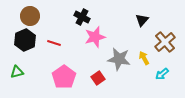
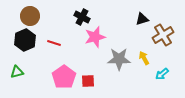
black triangle: moved 1 px up; rotated 32 degrees clockwise
brown cross: moved 2 px left, 7 px up; rotated 10 degrees clockwise
gray star: rotated 10 degrees counterclockwise
red square: moved 10 px left, 3 px down; rotated 32 degrees clockwise
